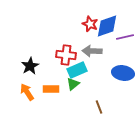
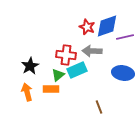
red star: moved 3 px left, 3 px down
green triangle: moved 15 px left, 9 px up
orange arrow: rotated 18 degrees clockwise
